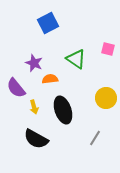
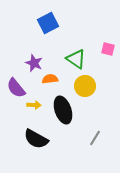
yellow circle: moved 21 px left, 12 px up
yellow arrow: moved 2 px up; rotated 72 degrees counterclockwise
